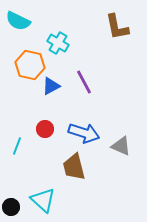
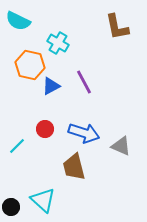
cyan line: rotated 24 degrees clockwise
